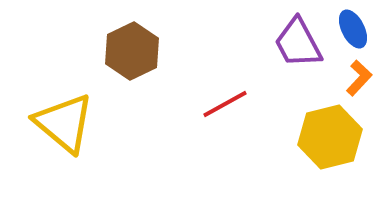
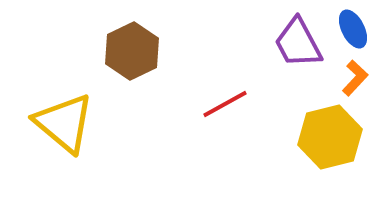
orange L-shape: moved 4 px left
